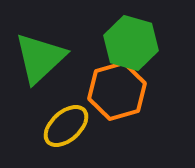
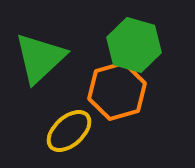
green hexagon: moved 3 px right, 2 px down
yellow ellipse: moved 3 px right, 5 px down
